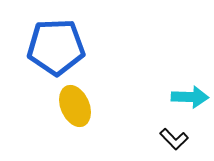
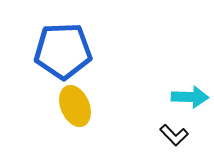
blue pentagon: moved 7 px right, 4 px down
black L-shape: moved 4 px up
